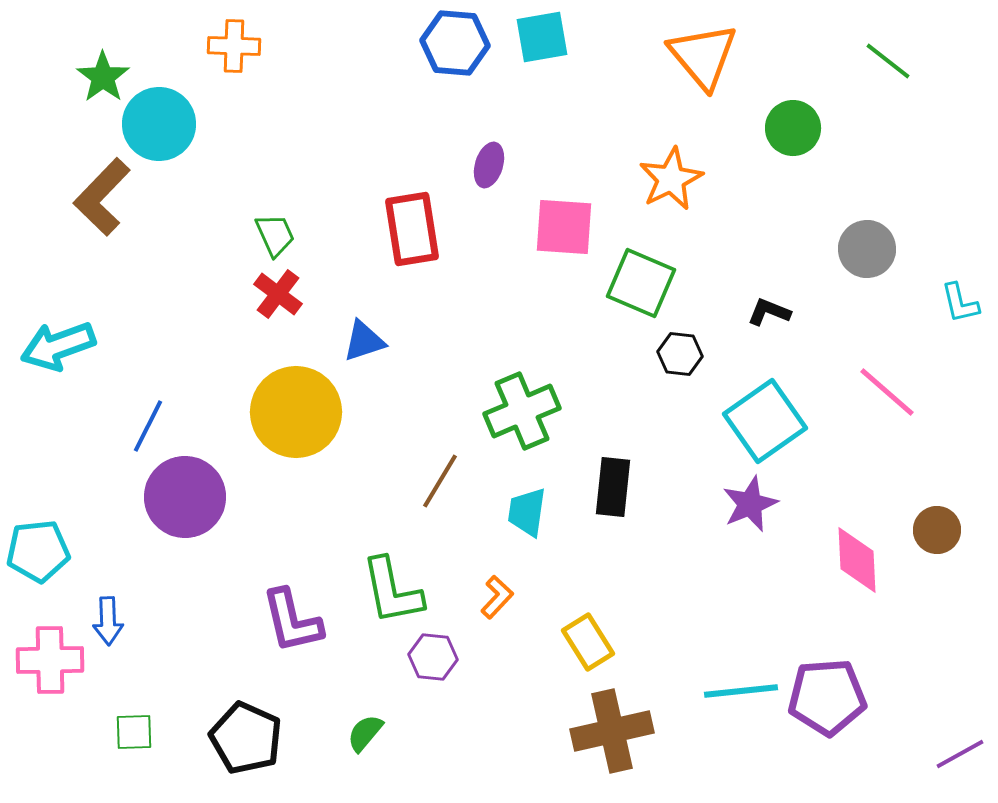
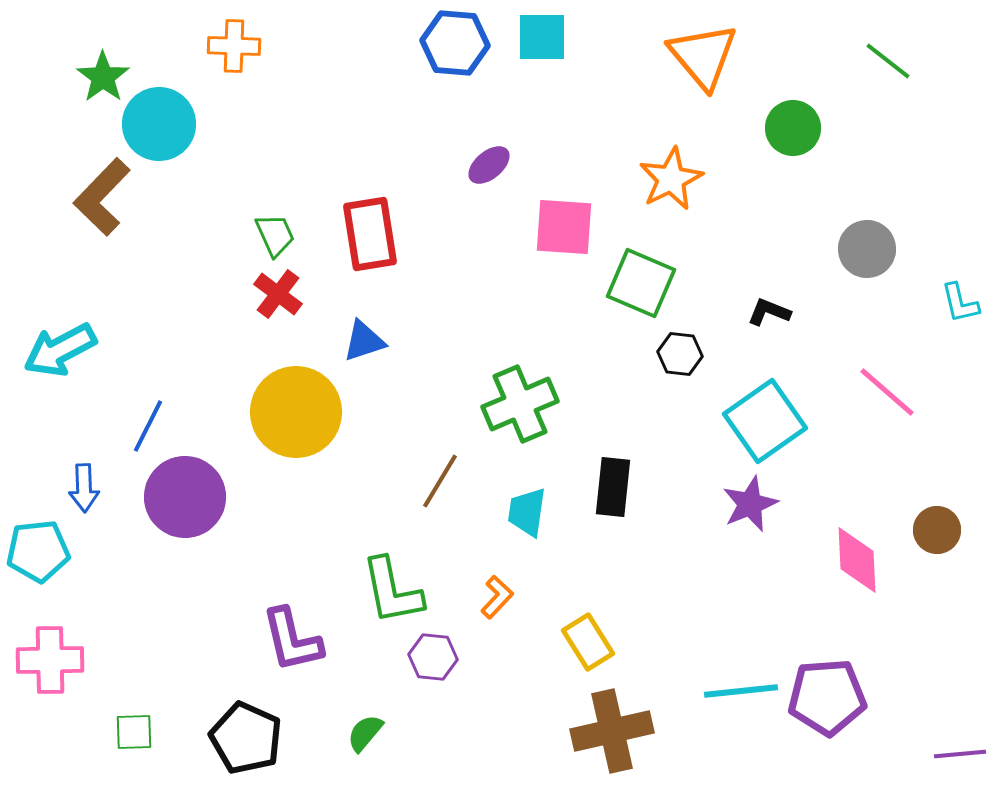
cyan square at (542, 37): rotated 10 degrees clockwise
purple ellipse at (489, 165): rotated 33 degrees clockwise
red rectangle at (412, 229): moved 42 px left, 5 px down
cyan arrow at (58, 346): moved 2 px right, 4 px down; rotated 8 degrees counterclockwise
green cross at (522, 411): moved 2 px left, 7 px up
blue arrow at (108, 621): moved 24 px left, 133 px up
purple L-shape at (292, 621): moved 19 px down
purple line at (960, 754): rotated 24 degrees clockwise
